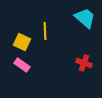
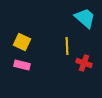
yellow line: moved 22 px right, 15 px down
pink rectangle: rotated 21 degrees counterclockwise
